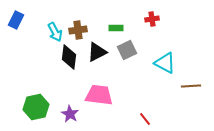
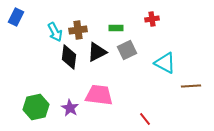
blue rectangle: moved 3 px up
purple star: moved 6 px up
